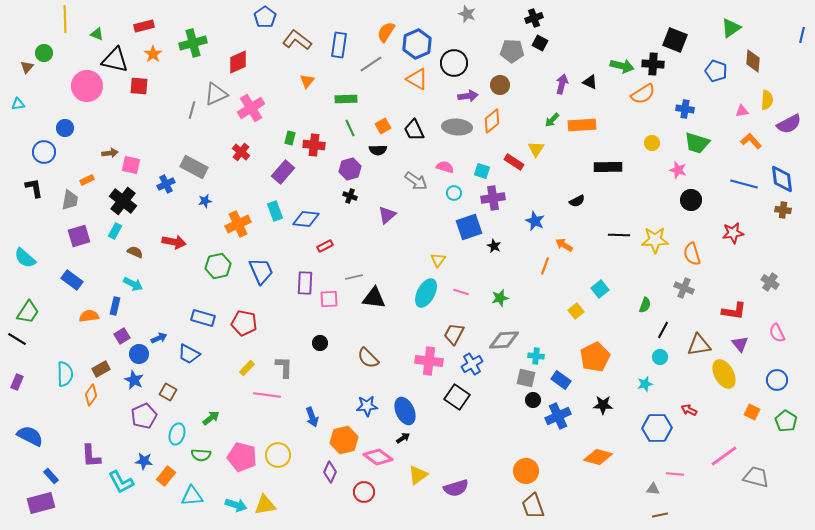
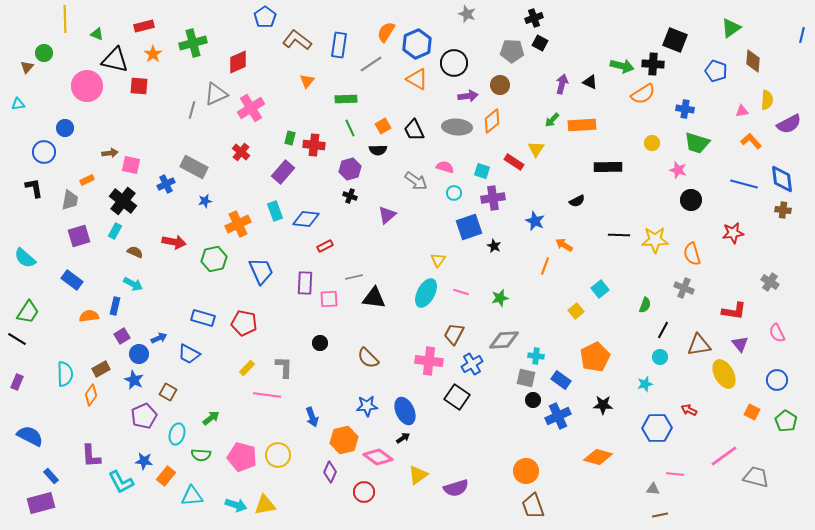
green hexagon at (218, 266): moved 4 px left, 7 px up
